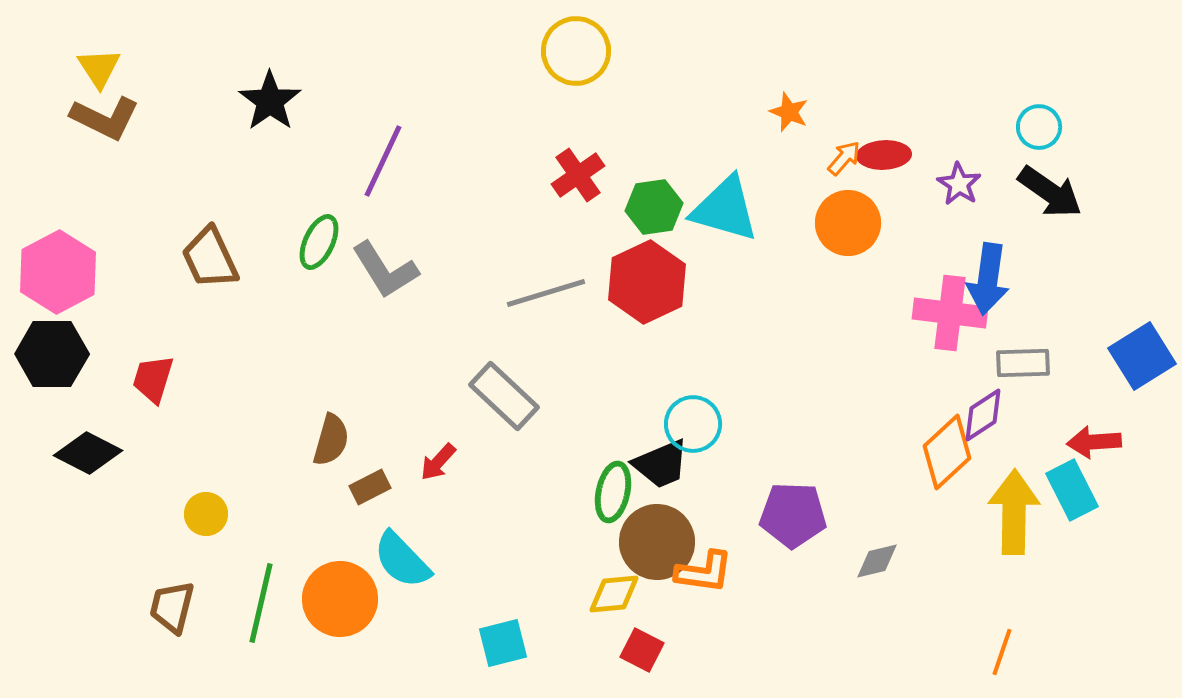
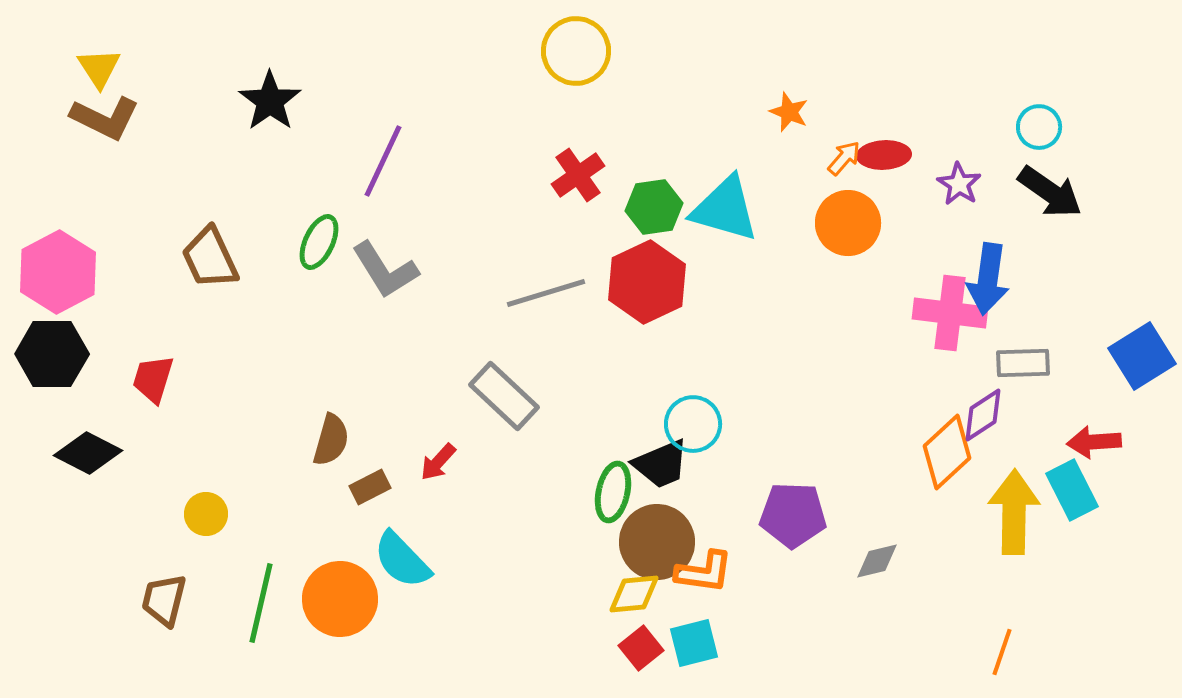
yellow diamond at (614, 594): moved 20 px right
brown trapezoid at (172, 607): moved 8 px left, 7 px up
cyan square at (503, 643): moved 191 px right
red square at (642, 650): moved 1 px left, 2 px up; rotated 24 degrees clockwise
